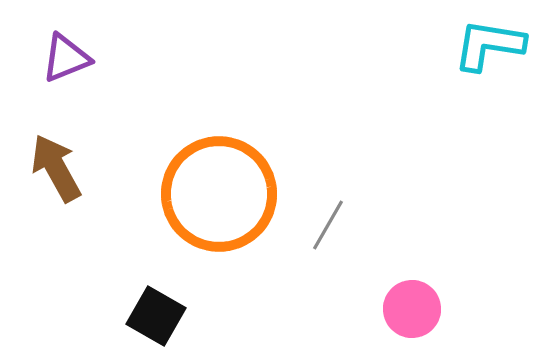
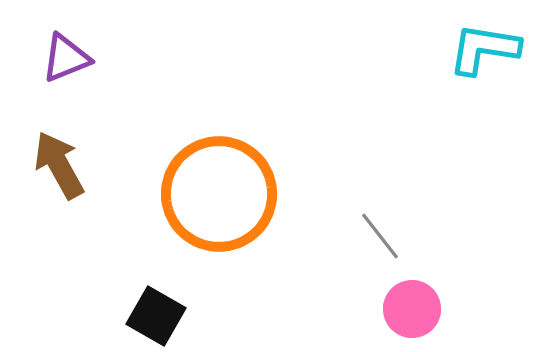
cyan L-shape: moved 5 px left, 4 px down
brown arrow: moved 3 px right, 3 px up
gray line: moved 52 px right, 11 px down; rotated 68 degrees counterclockwise
